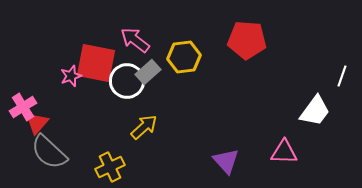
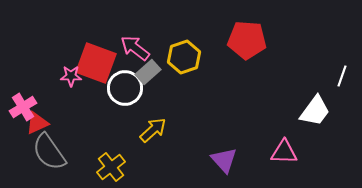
pink arrow: moved 8 px down
yellow hexagon: rotated 12 degrees counterclockwise
red square: rotated 9 degrees clockwise
pink star: rotated 20 degrees clockwise
white circle: moved 2 px left, 7 px down
red triangle: rotated 25 degrees clockwise
yellow arrow: moved 9 px right, 3 px down
gray semicircle: rotated 12 degrees clockwise
purple triangle: moved 2 px left, 1 px up
yellow cross: moved 1 px right; rotated 12 degrees counterclockwise
